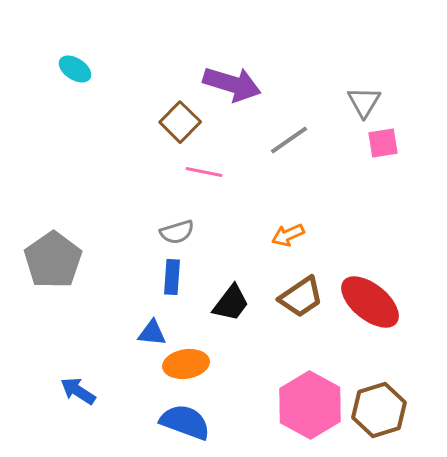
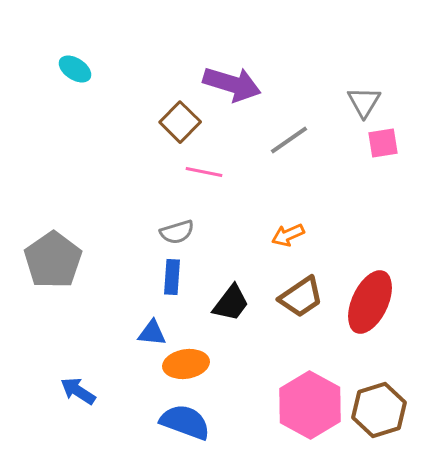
red ellipse: rotated 76 degrees clockwise
